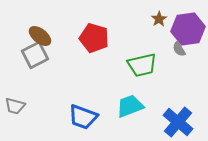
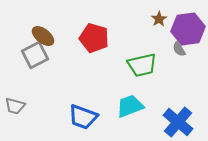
brown ellipse: moved 3 px right
